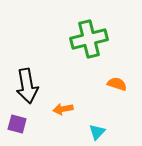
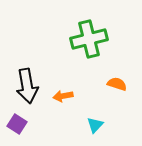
orange arrow: moved 13 px up
purple square: rotated 18 degrees clockwise
cyan triangle: moved 2 px left, 7 px up
